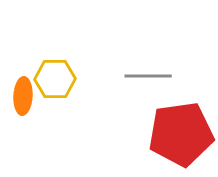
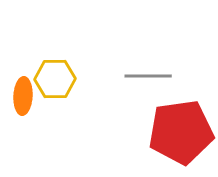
red pentagon: moved 2 px up
